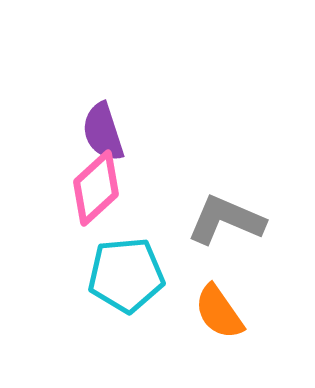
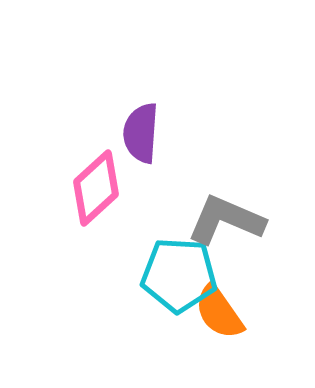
purple semicircle: moved 38 px right, 1 px down; rotated 22 degrees clockwise
cyan pentagon: moved 53 px right; rotated 8 degrees clockwise
